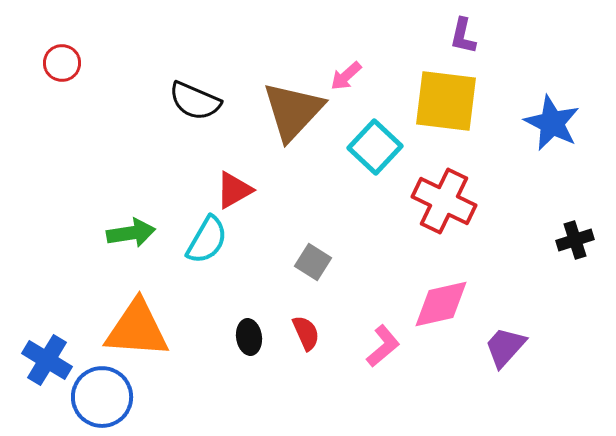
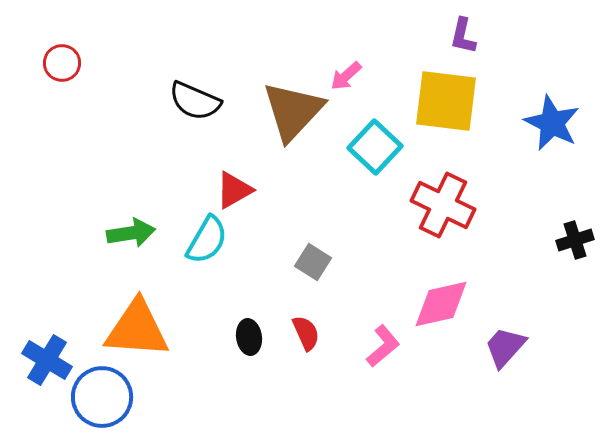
red cross: moved 1 px left, 4 px down
